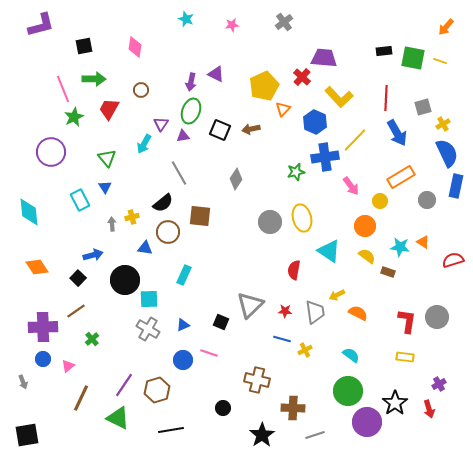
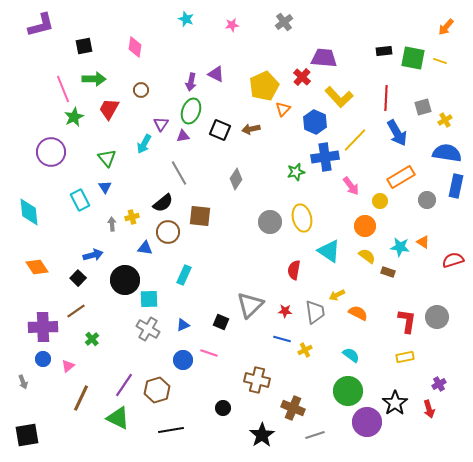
yellow cross at (443, 124): moved 2 px right, 4 px up
blue semicircle at (447, 153): rotated 56 degrees counterclockwise
yellow rectangle at (405, 357): rotated 18 degrees counterclockwise
brown cross at (293, 408): rotated 20 degrees clockwise
